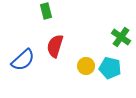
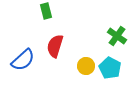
green cross: moved 4 px left, 1 px up
cyan pentagon: rotated 15 degrees clockwise
